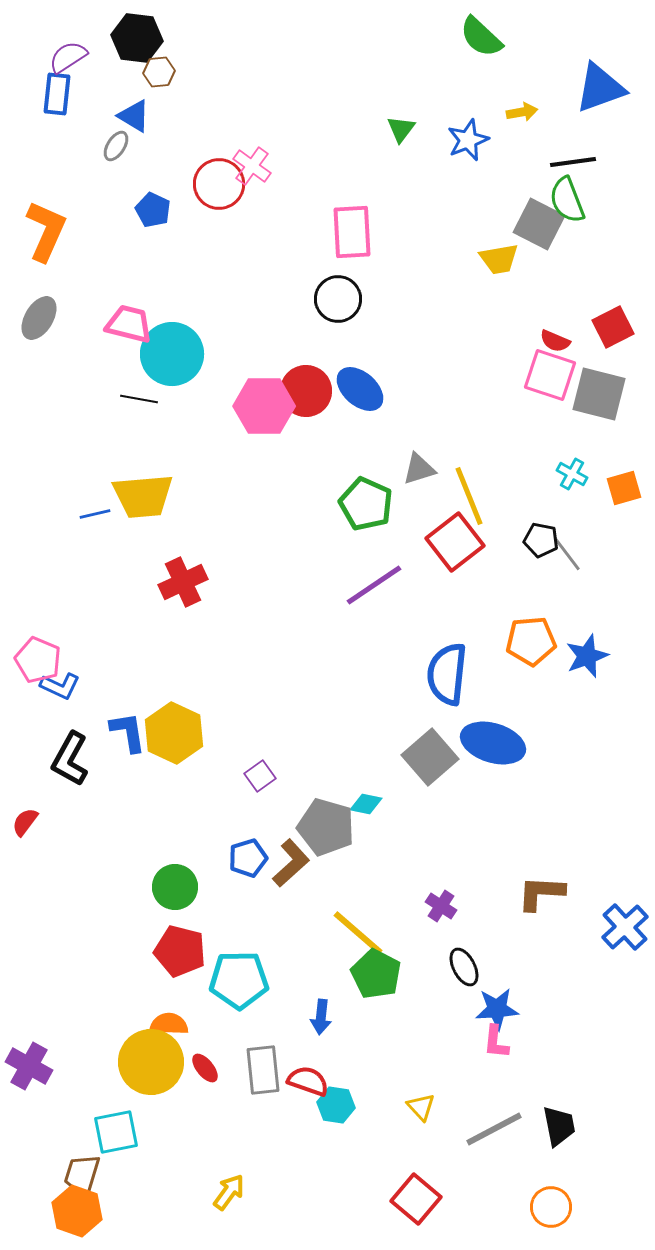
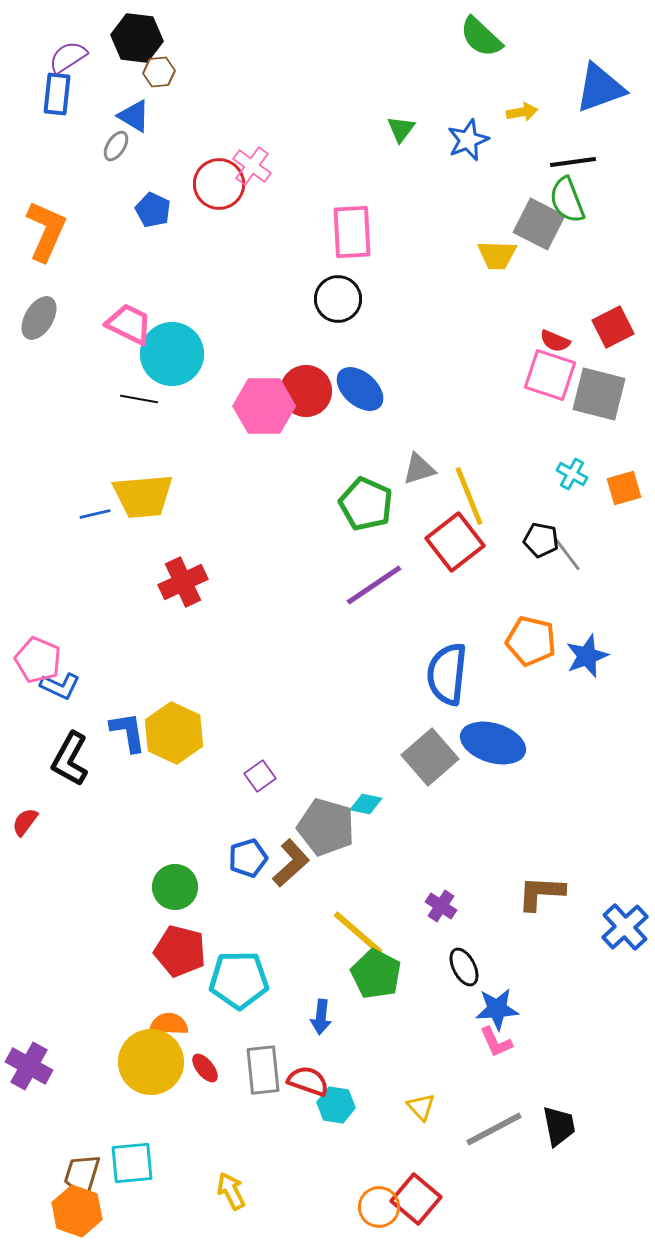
yellow trapezoid at (499, 259): moved 2 px left, 4 px up; rotated 12 degrees clockwise
pink trapezoid at (129, 324): rotated 12 degrees clockwise
orange pentagon at (531, 641): rotated 18 degrees clockwise
pink L-shape at (496, 1042): rotated 30 degrees counterclockwise
cyan square at (116, 1132): moved 16 px right, 31 px down; rotated 6 degrees clockwise
yellow arrow at (229, 1192): moved 2 px right, 1 px up; rotated 63 degrees counterclockwise
orange circle at (551, 1207): moved 172 px left
